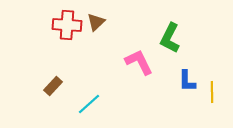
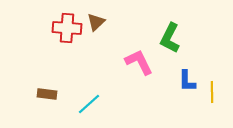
red cross: moved 3 px down
brown rectangle: moved 6 px left, 8 px down; rotated 54 degrees clockwise
